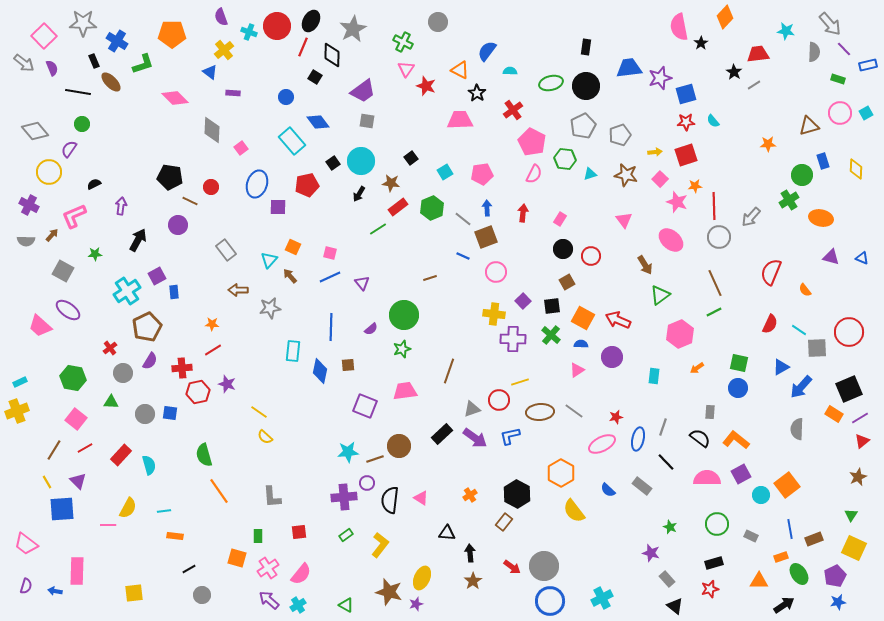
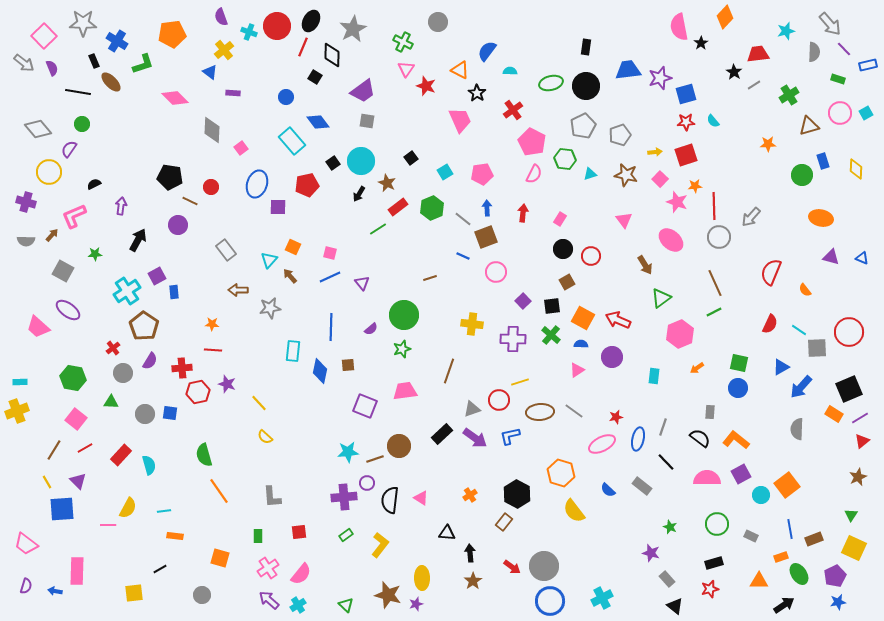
cyan star at (786, 31): rotated 24 degrees counterclockwise
orange pentagon at (172, 34): rotated 8 degrees counterclockwise
blue trapezoid at (629, 68): moved 1 px left, 2 px down
pink trapezoid at (460, 120): rotated 68 degrees clockwise
gray diamond at (35, 131): moved 3 px right, 2 px up
brown star at (391, 183): moved 4 px left; rotated 18 degrees clockwise
green cross at (789, 200): moved 105 px up
purple cross at (29, 205): moved 3 px left, 3 px up; rotated 12 degrees counterclockwise
green triangle at (660, 295): moved 1 px right, 3 px down
yellow cross at (494, 314): moved 22 px left, 10 px down
pink trapezoid at (40, 326): moved 2 px left, 1 px down
brown pentagon at (147, 327): moved 3 px left, 1 px up; rotated 12 degrees counterclockwise
red cross at (110, 348): moved 3 px right
red line at (213, 350): rotated 36 degrees clockwise
cyan rectangle at (20, 382): rotated 24 degrees clockwise
yellow line at (259, 412): moved 9 px up; rotated 12 degrees clockwise
orange hexagon at (561, 473): rotated 12 degrees counterclockwise
orange square at (237, 558): moved 17 px left
black line at (189, 569): moved 29 px left
yellow ellipse at (422, 578): rotated 25 degrees counterclockwise
brown star at (389, 592): moved 1 px left, 3 px down
green triangle at (346, 605): rotated 14 degrees clockwise
